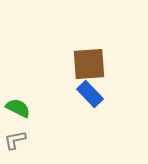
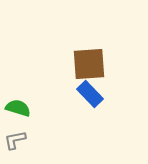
green semicircle: rotated 10 degrees counterclockwise
